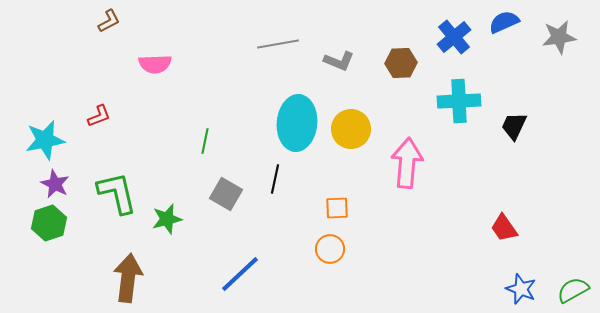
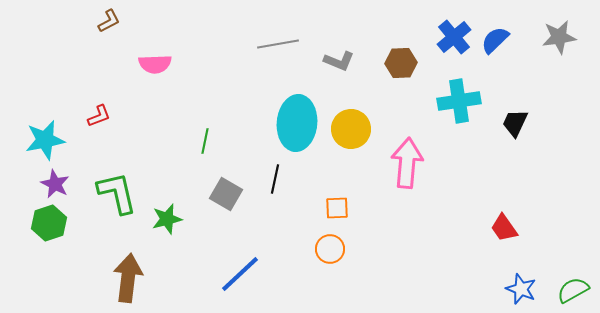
blue semicircle: moved 9 px left, 18 px down; rotated 20 degrees counterclockwise
cyan cross: rotated 6 degrees counterclockwise
black trapezoid: moved 1 px right, 3 px up
